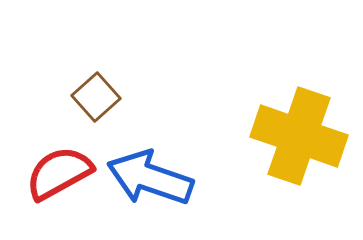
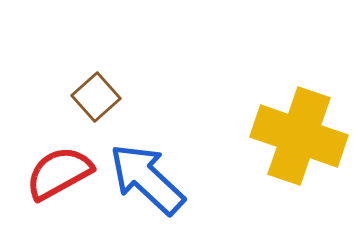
blue arrow: moved 3 px left, 1 px down; rotated 24 degrees clockwise
